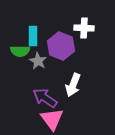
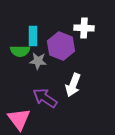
gray star: rotated 24 degrees counterclockwise
pink triangle: moved 33 px left
